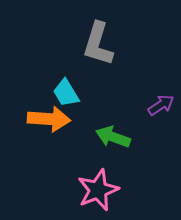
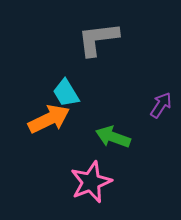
gray L-shape: moved 5 px up; rotated 66 degrees clockwise
purple arrow: rotated 24 degrees counterclockwise
orange arrow: rotated 30 degrees counterclockwise
pink star: moved 7 px left, 8 px up
